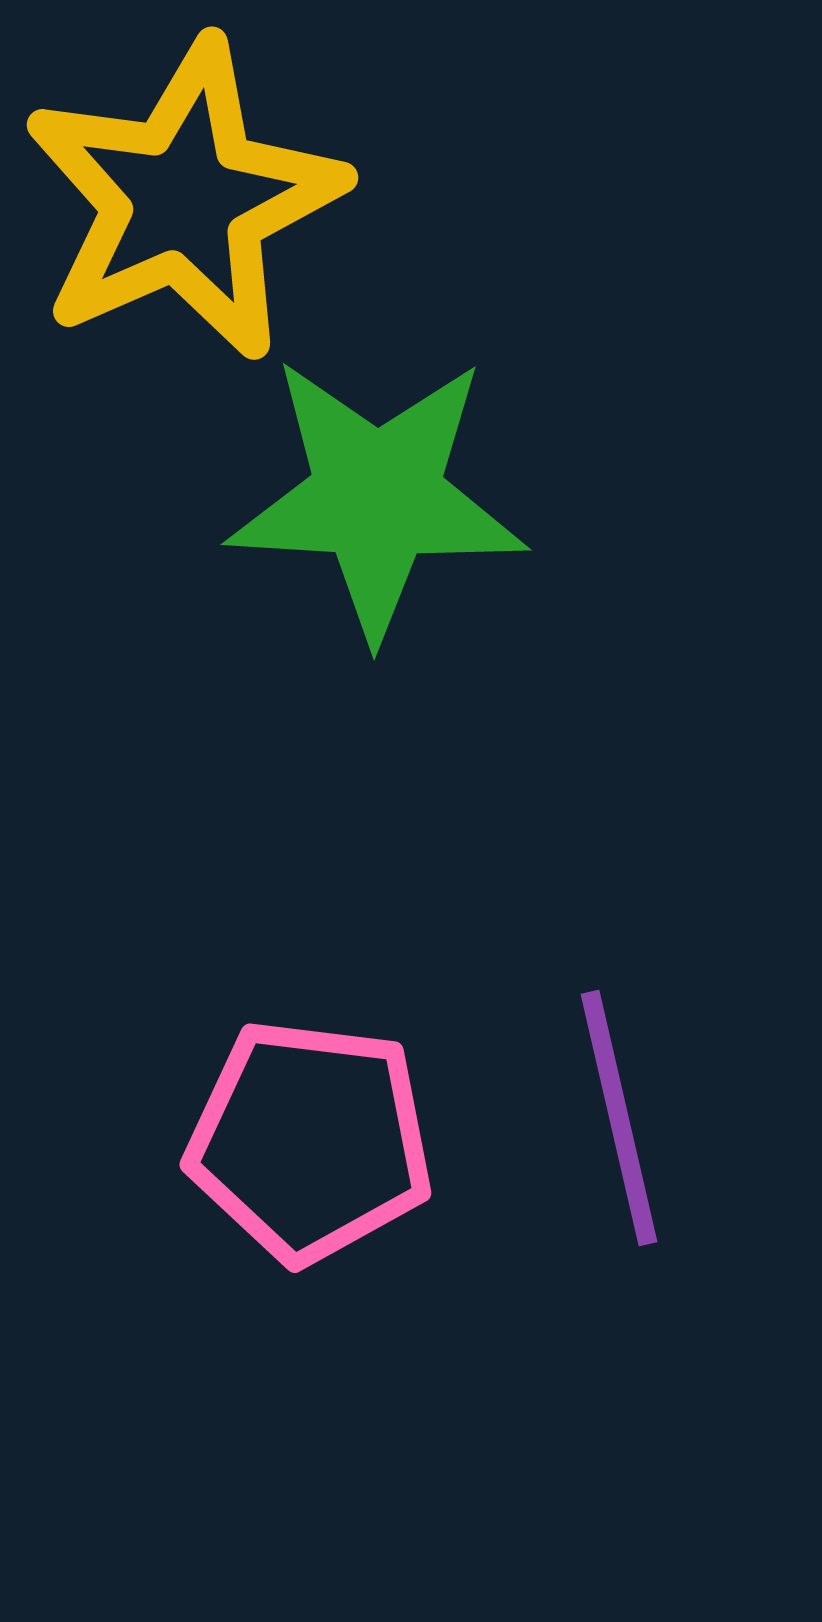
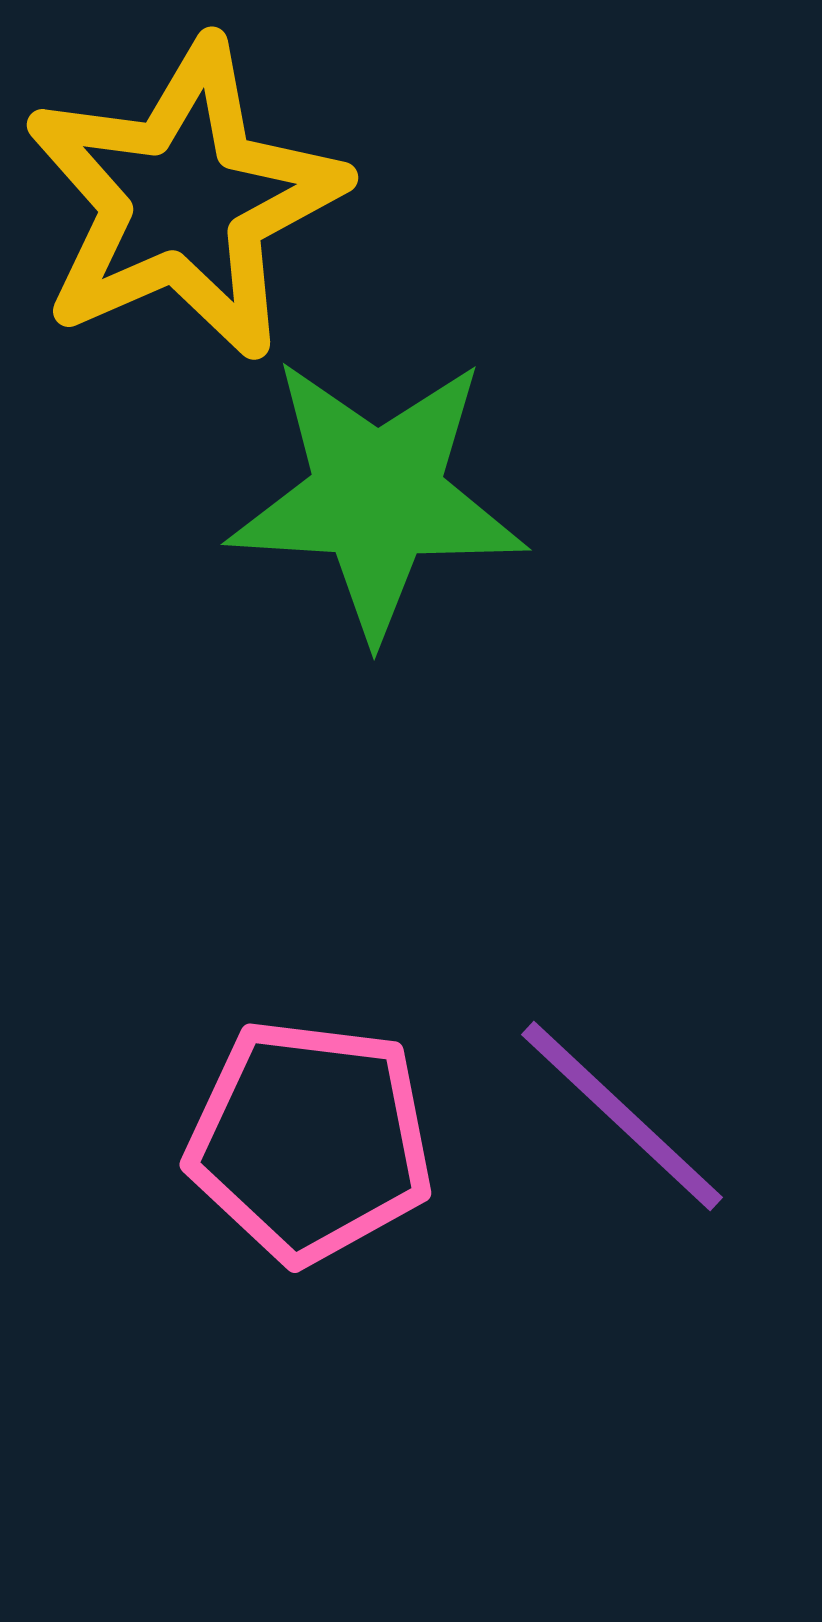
purple line: moved 3 px right, 2 px up; rotated 34 degrees counterclockwise
